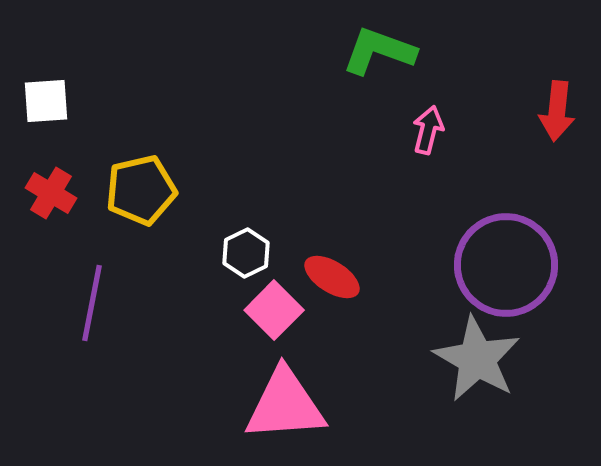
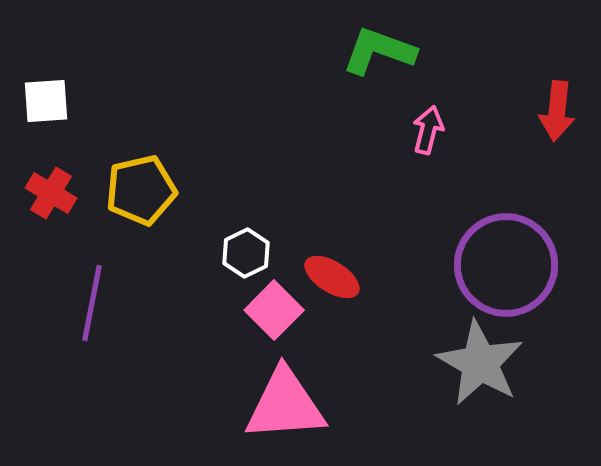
gray star: moved 3 px right, 4 px down
